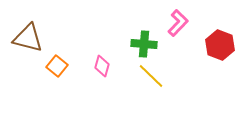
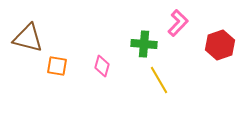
red hexagon: rotated 20 degrees clockwise
orange square: rotated 30 degrees counterclockwise
yellow line: moved 8 px right, 4 px down; rotated 16 degrees clockwise
